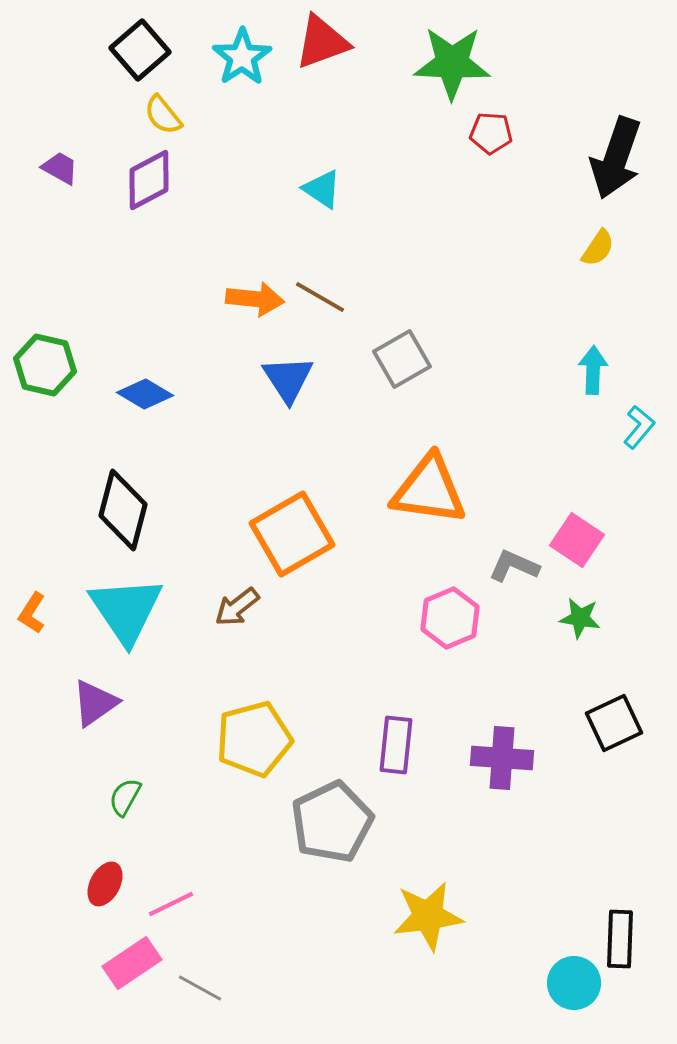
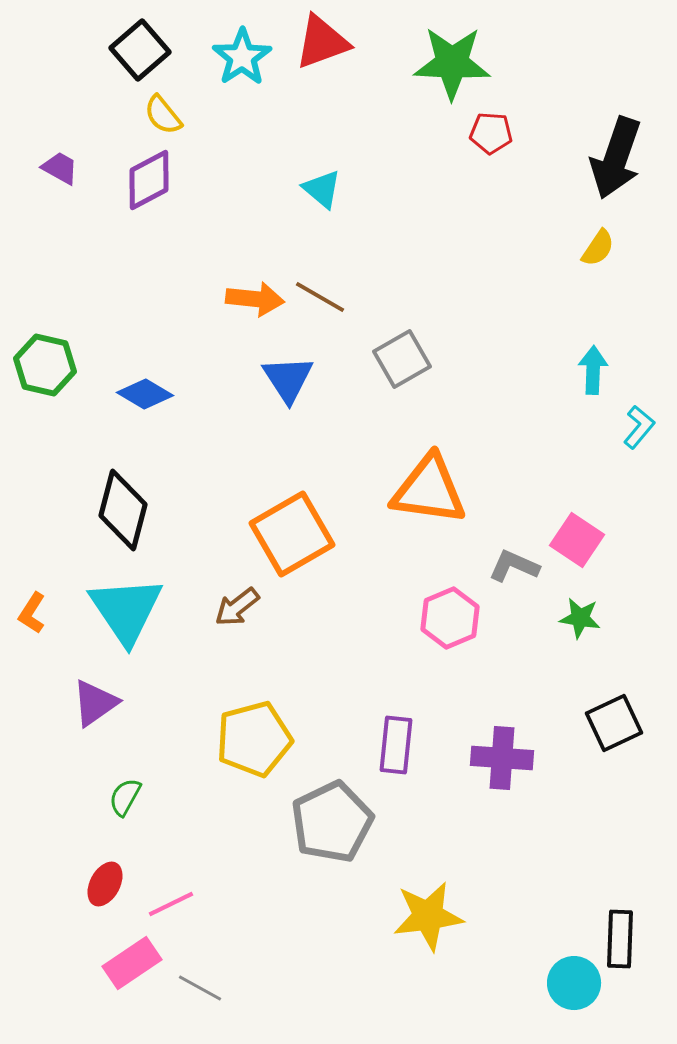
cyan triangle at (322, 189): rotated 6 degrees clockwise
